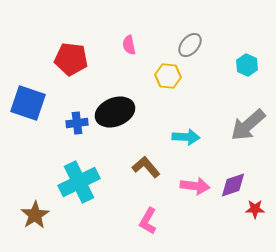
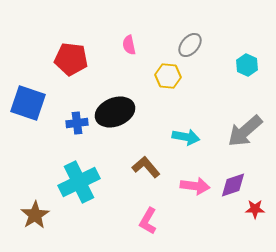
gray arrow: moved 3 px left, 6 px down
cyan arrow: rotated 8 degrees clockwise
